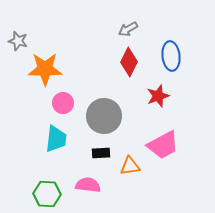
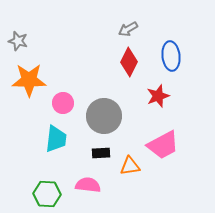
orange star: moved 16 px left, 11 px down
